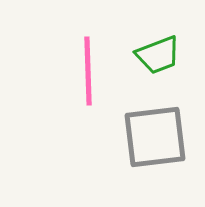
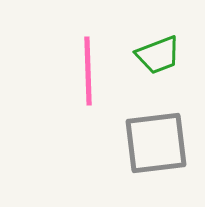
gray square: moved 1 px right, 6 px down
